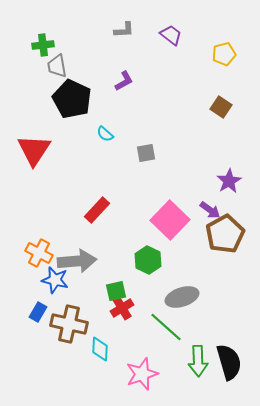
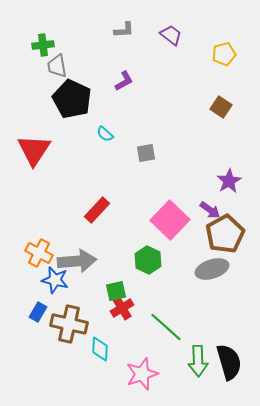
gray ellipse: moved 30 px right, 28 px up
